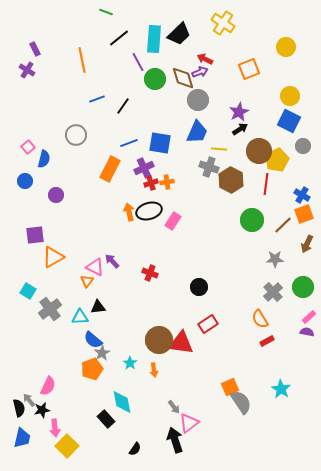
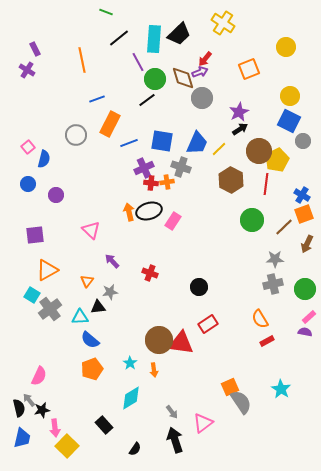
red arrow at (205, 59): rotated 77 degrees counterclockwise
gray circle at (198, 100): moved 4 px right, 2 px up
black line at (123, 106): moved 24 px right, 6 px up; rotated 18 degrees clockwise
blue trapezoid at (197, 132): moved 11 px down
blue square at (160, 143): moved 2 px right, 2 px up
gray circle at (303, 146): moved 5 px up
yellow line at (219, 149): rotated 49 degrees counterclockwise
gray cross at (209, 167): moved 28 px left
orange rectangle at (110, 169): moved 45 px up
blue circle at (25, 181): moved 3 px right, 3 px down
red cross at (151, 183): rotated 24 degrees clockwise
brown line at (283, 225): moved 1 px right, 2 px down
orange triangle at (53, 257): moved 6 px left, 13 px down
pink triangle at (95, 267): moved 4 px left, 37 px up; rotated 18 degrees clockwise
green circle at (303, 287): moved 2 px right, 2 px down
cyan square at (28, 291): moved 4 px right, 4 px down
gray cross at (273, 292): moved 8 px up; rotated 30 degrees clockwise
purple semicircle at (307, 332): moved 2 px left
blue semicircle at (93, 340): moved 3 px left
gray star at (102, 353): moved 8 px right, 61 px up; rotated 21 degrees clockwise
pink semicircle at (48, 386): moved 9 px left, 10 px up
cyan diamond at (122, 402): moved 9 px right, 4 px up; rotated 70 degrees clockwise
gray arrow at (174, 407): moved 2 px left, 5 px down
black rectangle at (106, 419): moved 2 px left, 6 px down
pink triangle at (189, 423): moved 14 px right
